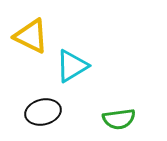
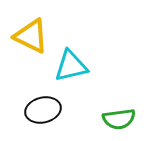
cyan triangle: moved 1 px left; rotated 18 degrees clockwise
black ellipse: moved 2 px up
